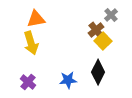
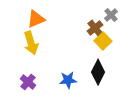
orange triangle: rotated 12 degrees counterclockwise
brown cross: moved 1 px left, 2 px up
